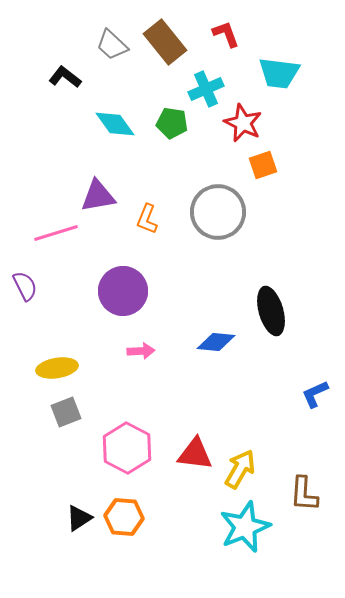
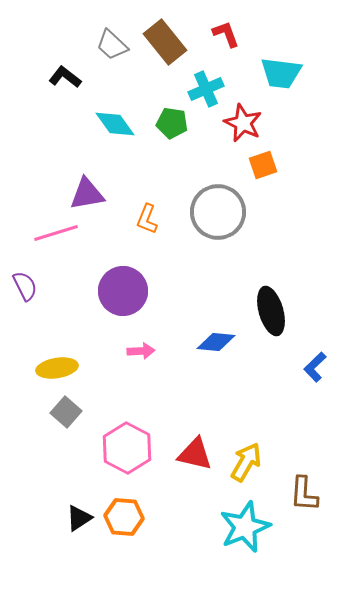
cyan trapezoid: moved 2 px right
purple triangle: moved 11 px left, 2 px up
blue L-shape: moved 27 px up; rotated 20 degrees counterclockwise
gray square: rotated 28 degrees counterclockwise
red triangle: rotated 6 degrees clockwise
yellow arrow: moved 6 px right, 7 px up
